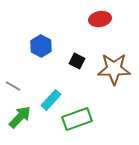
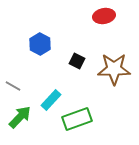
red ellipse: moved 4 px right, 3 px up
blue hexagon: moved 1 px left, 2 px up
